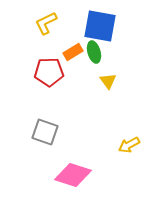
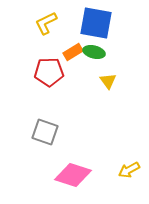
blue square: moved 4 px left, 3 px up
green ellipse: rotated 60 degrees counterclockwise
yellow arrow: moved 25 px down
